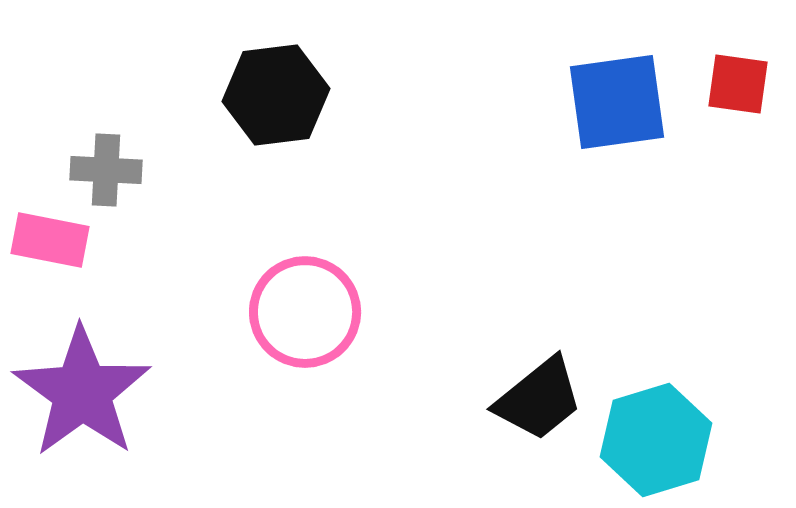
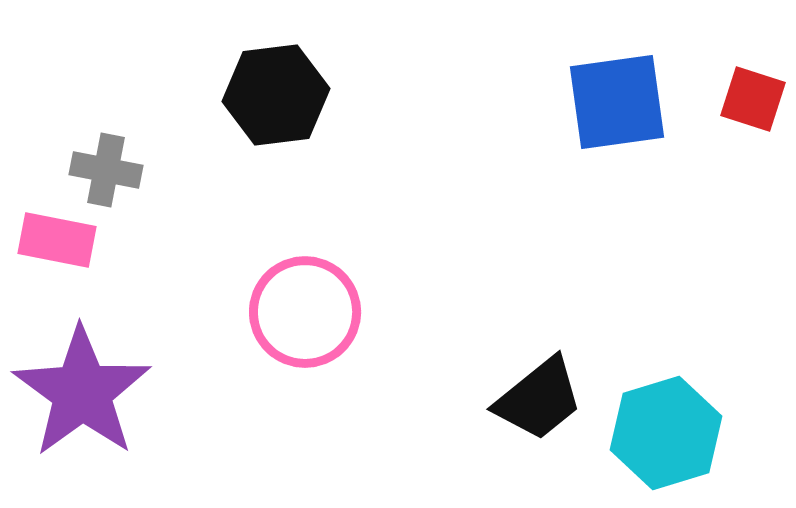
red square: moved 15 px right, 15 px down; rotated 10 degrees clockwise
gray cross: rotated 8 degrees clockwise
pink rectangle: moved 7 px right
cyan hexagon: moved 10 px right, 7 px up
